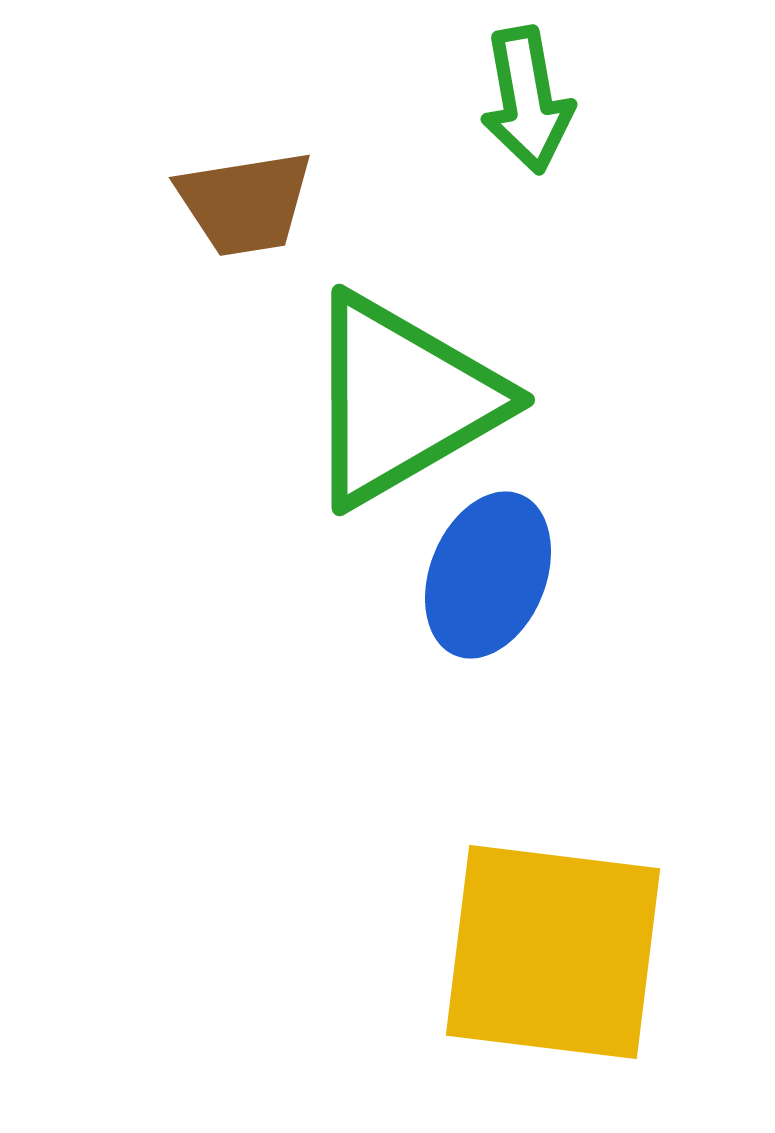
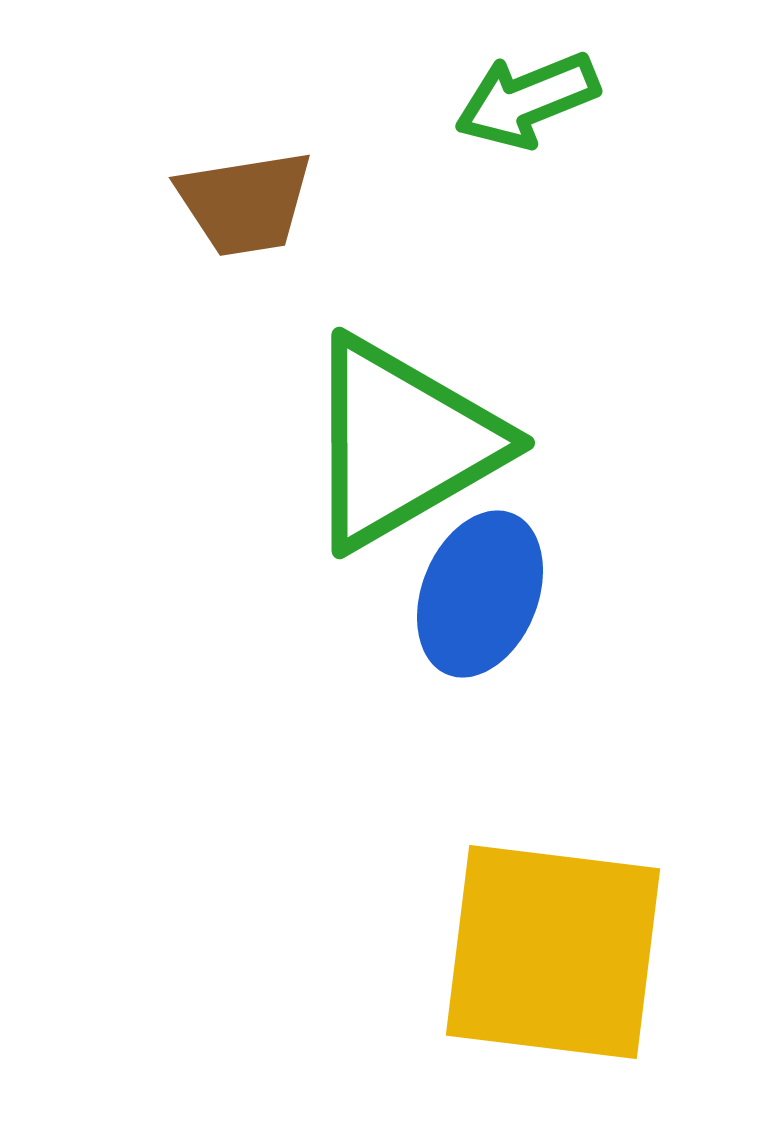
green arrow: rotated 78 degrees clockwise
green triangle: moved 43 px down
blue ellipse: moved 8 px left, 19 px down
